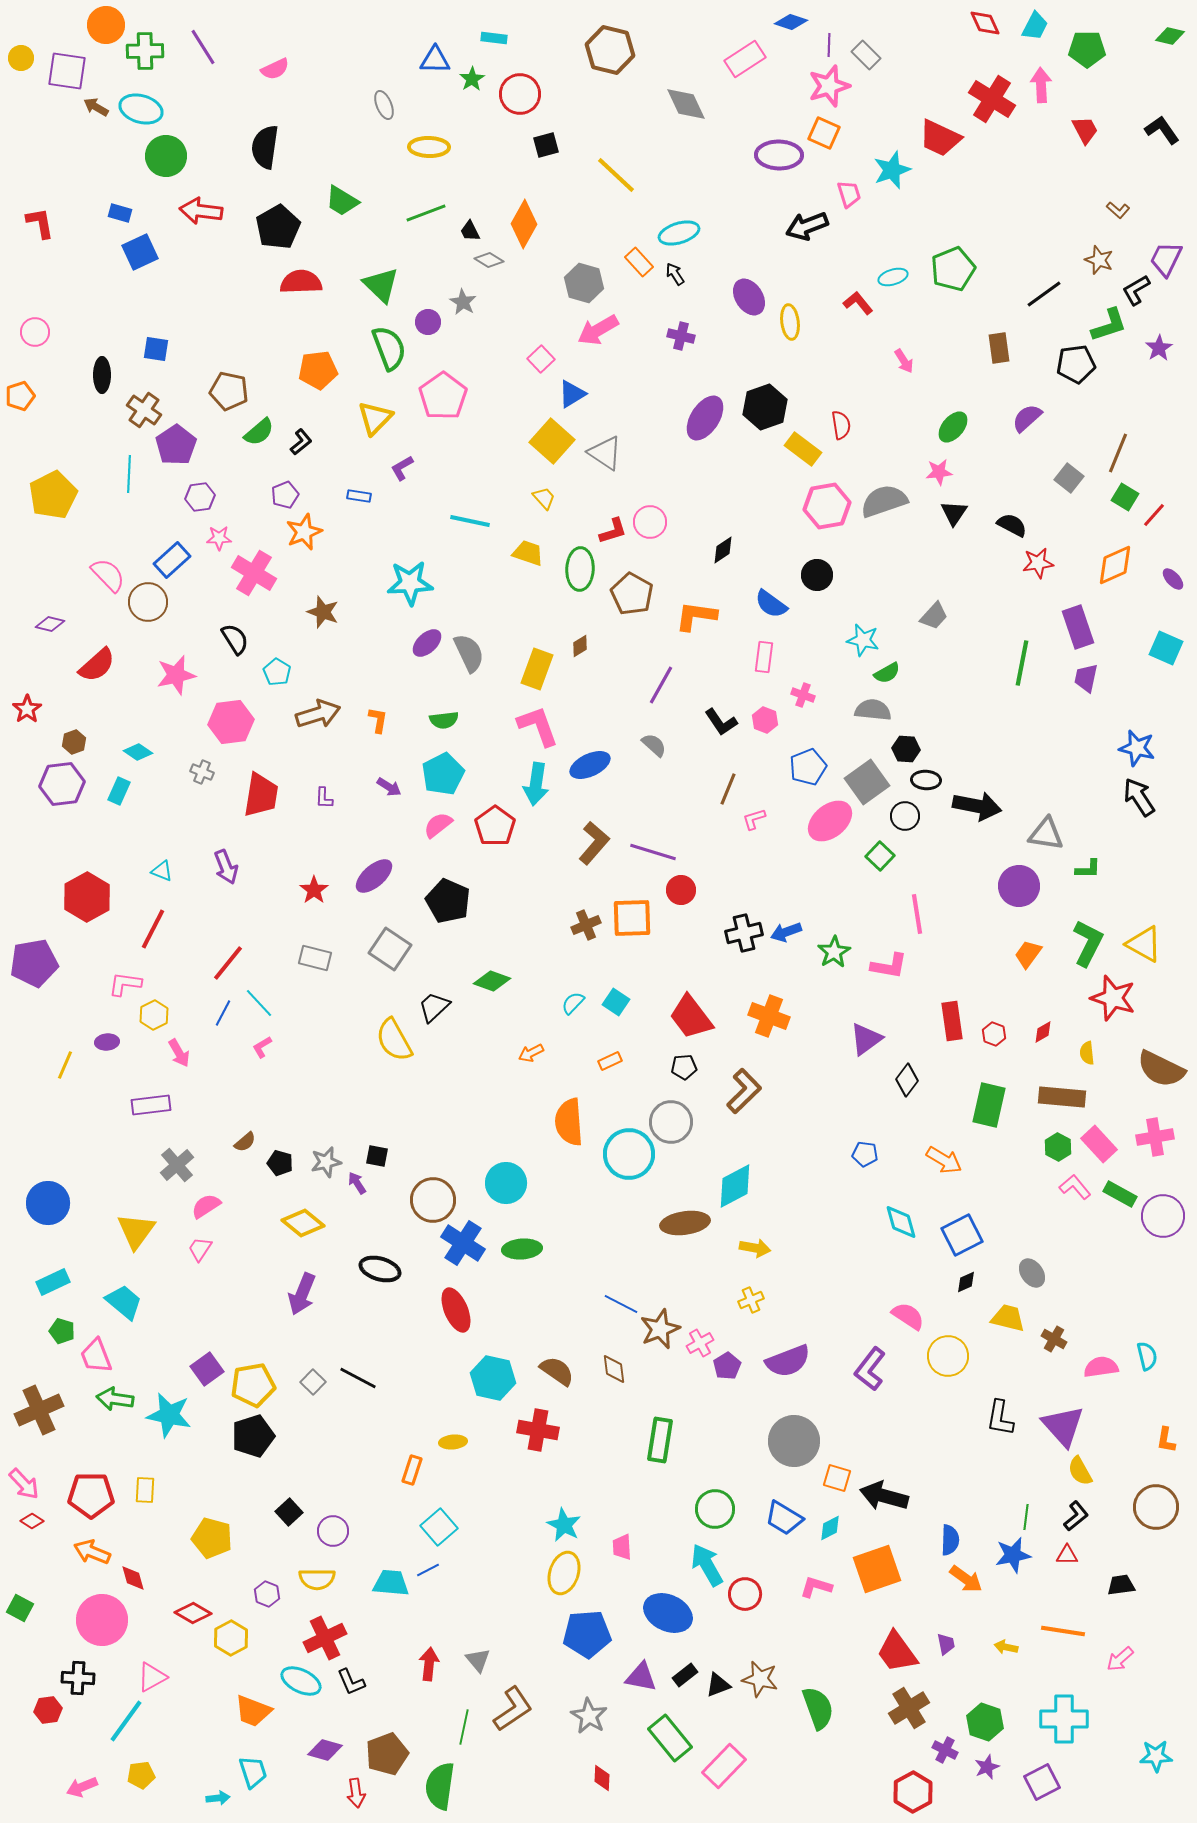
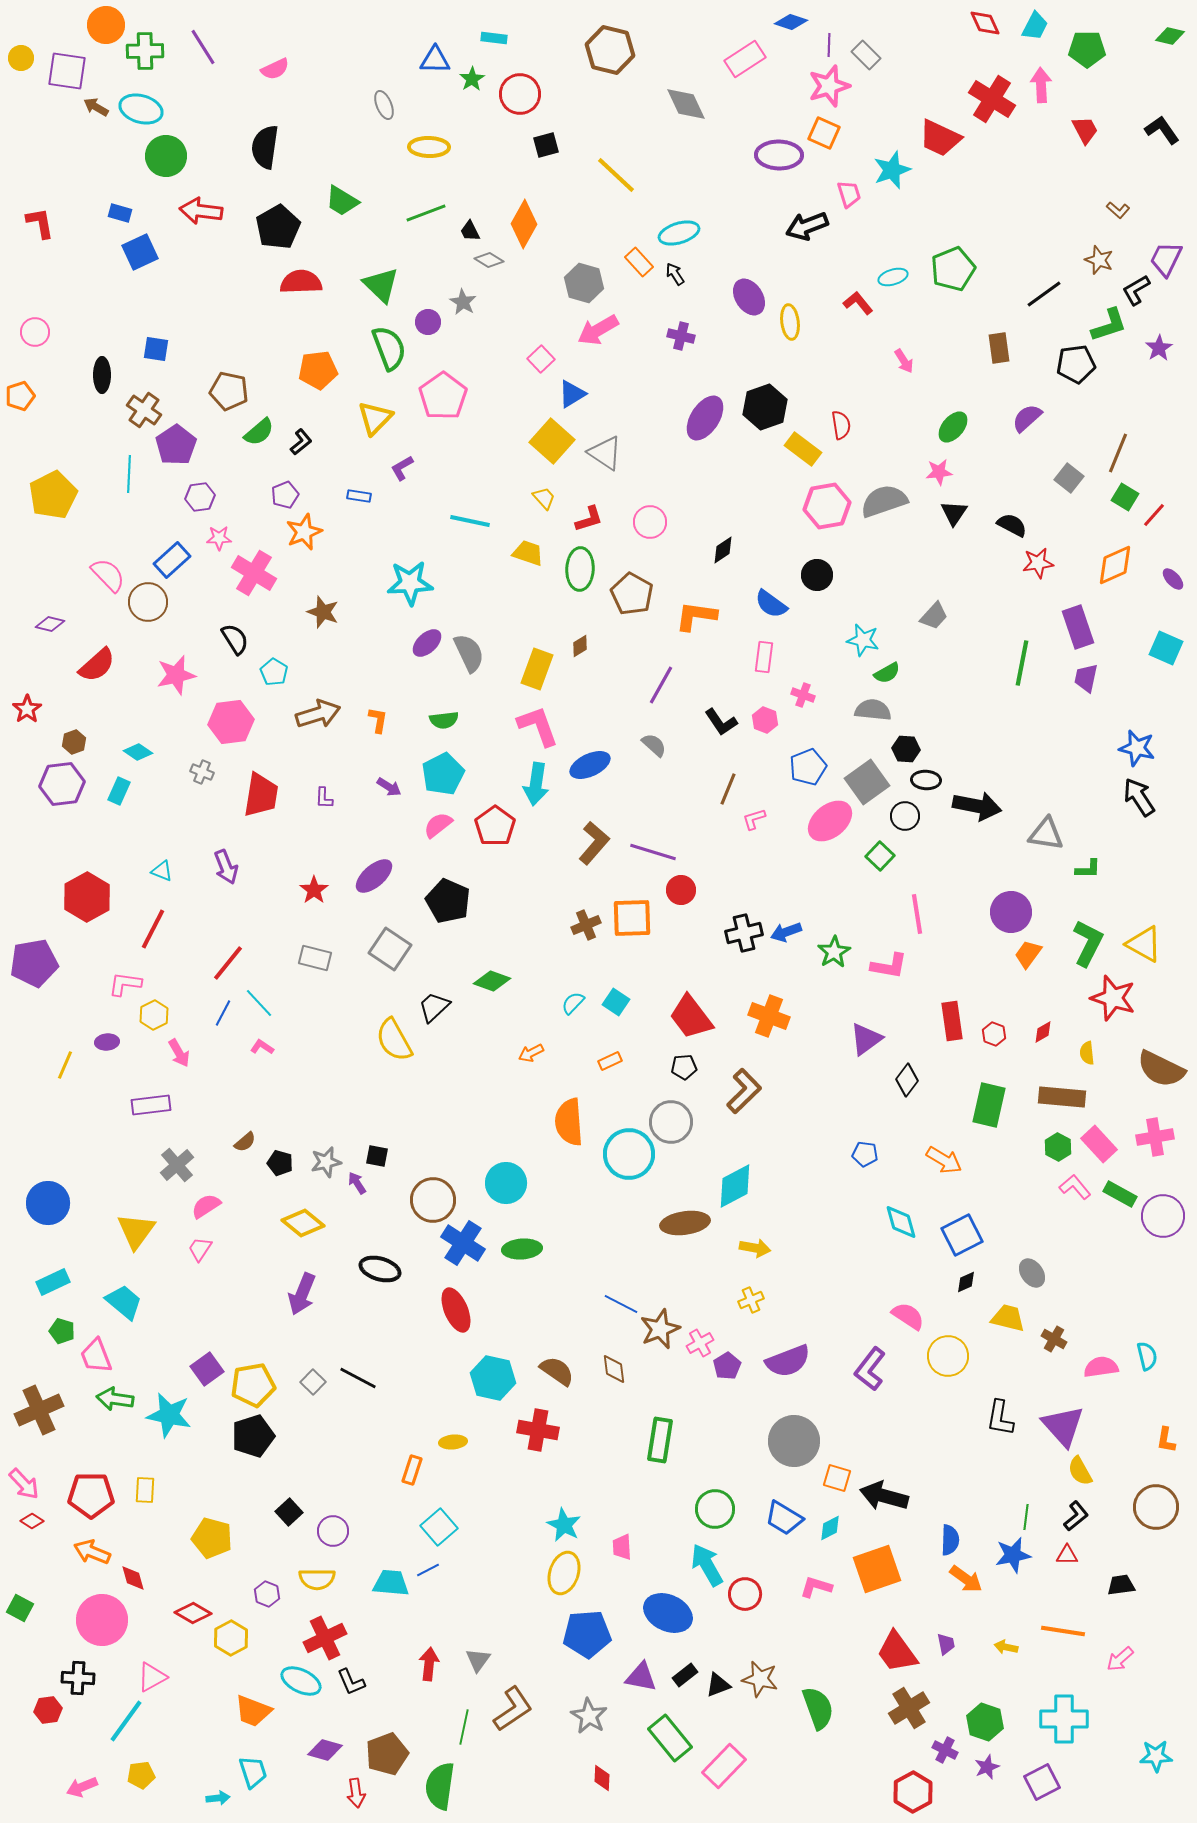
red L-shape at (613, 531): moved 24 px left, 12 px up
cyan pentagon at (277, 672): moved 3 px left
purple circle at (1019, 886): moved 8 px left, 26 px down
pink L-shape at (262, 1047): rotated 65 degrees clockwise
gray triangle at (478, 1660): rotated 16 degrees clockwise
